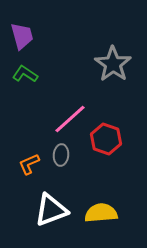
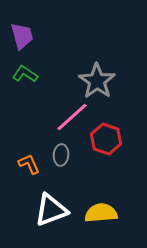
gray star: moved 16 px left, 17 px down
pink line: moved 2 px right, 2 px up
orange L-shape: rotated 90 degrees clockwise
